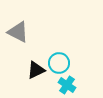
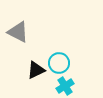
cyan cross: moved 2 px left, 1 px down; rotated 24 degrees clockwise
